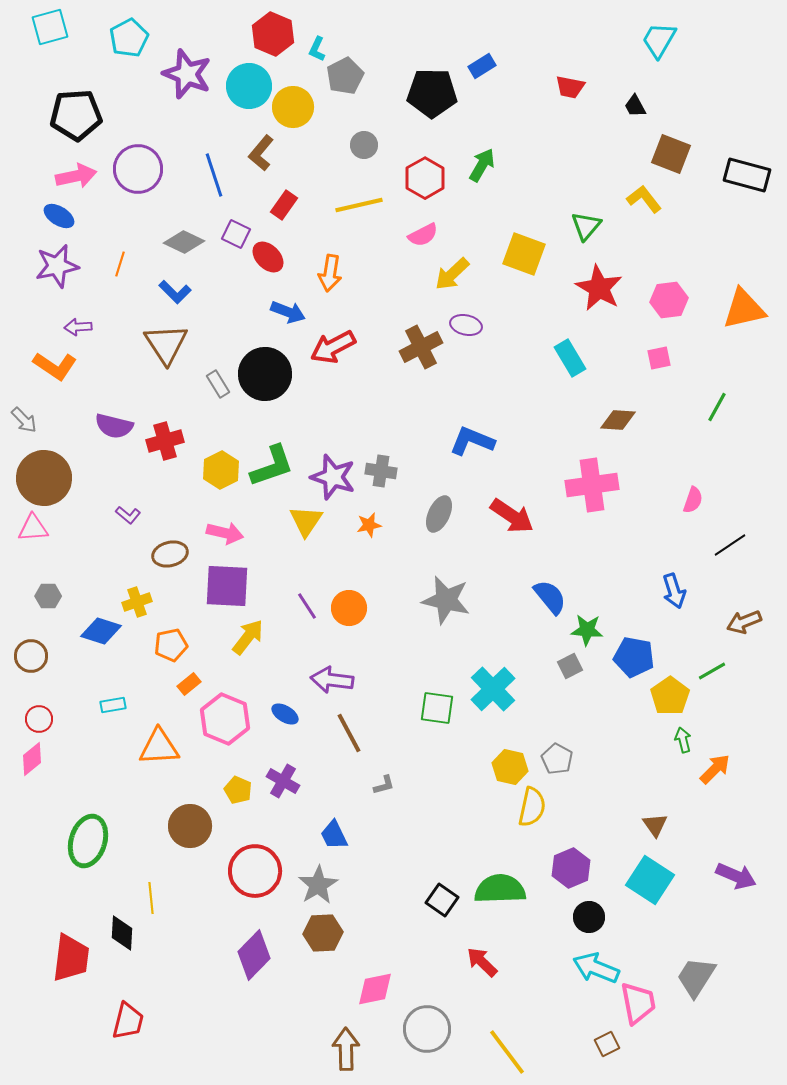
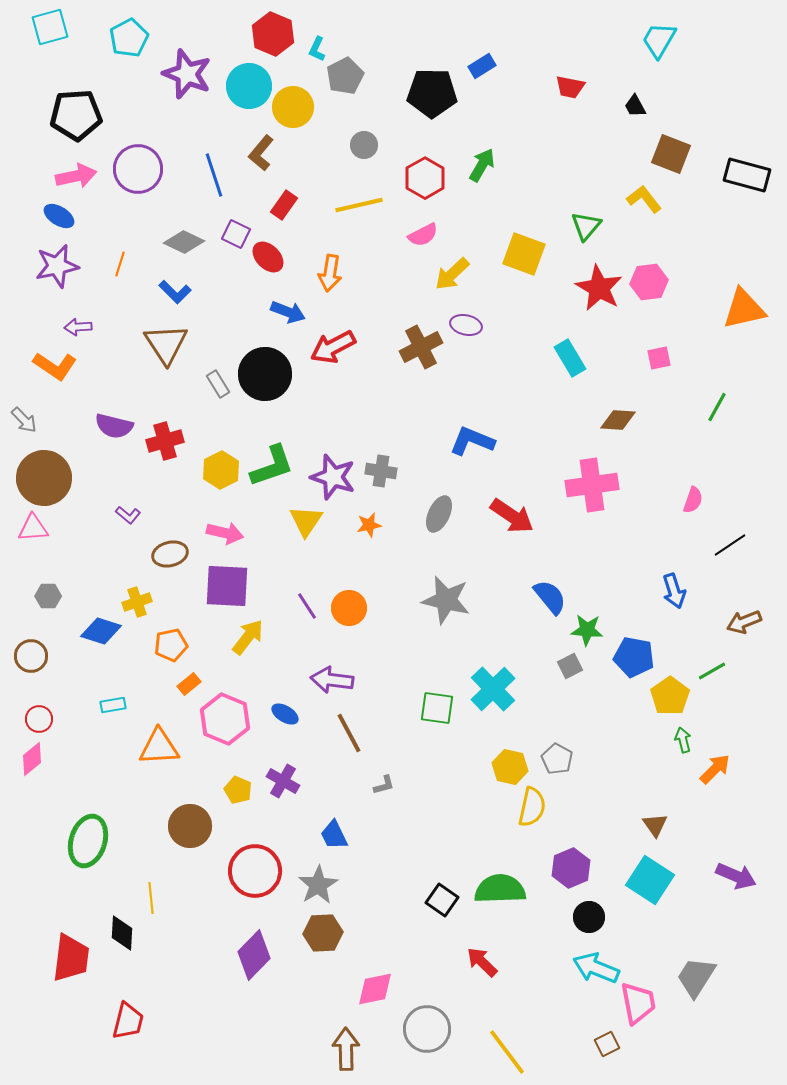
pink hexagon at (669, 300): moved 20 px left, 18 px up
